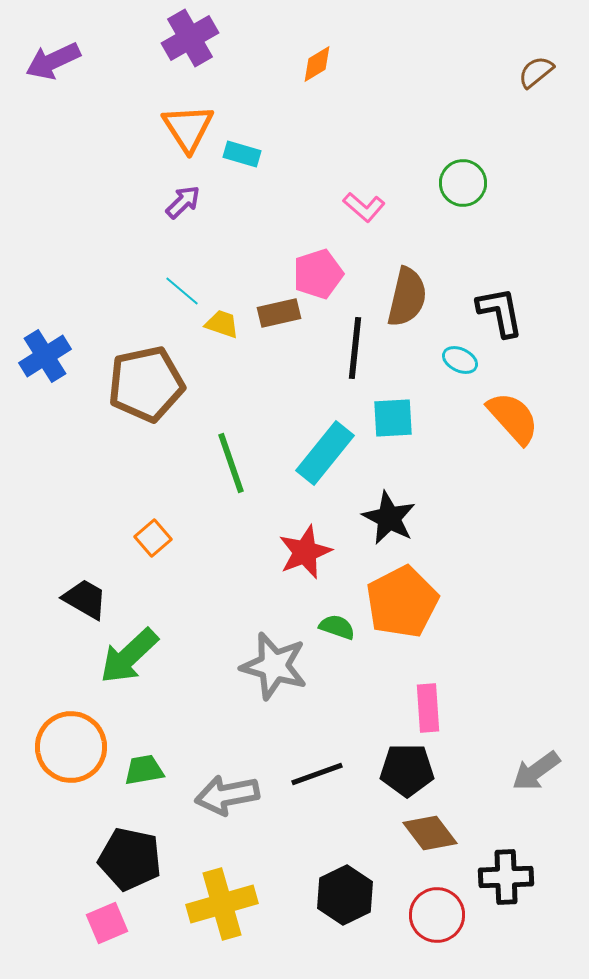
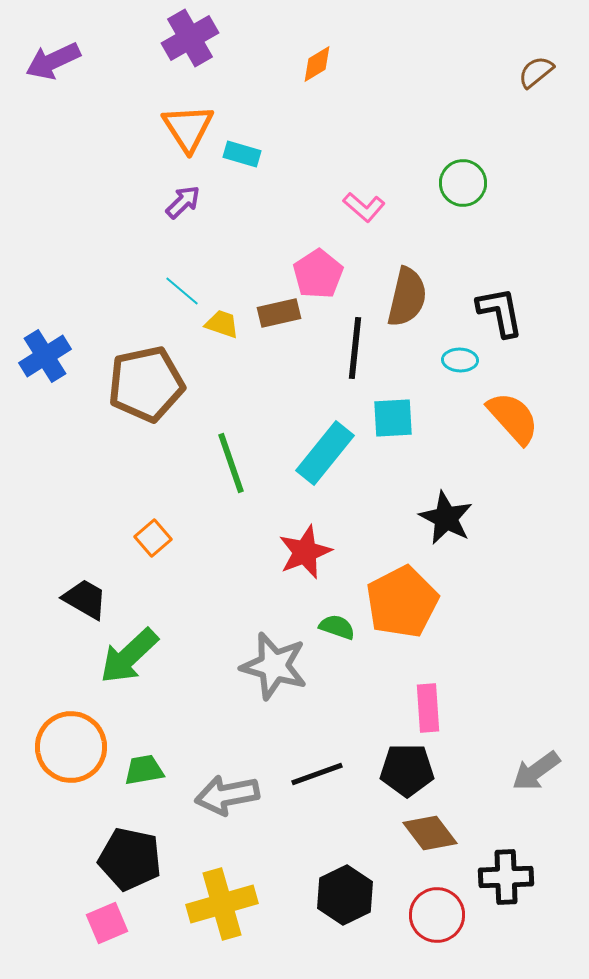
pink pentagon at (318, 274): rotated 15 degrees counterclockwise
cyan ellipse at (460, 360): rotated 24 degrees counterclockwise
black star at (389, 518): moved 57 px right
